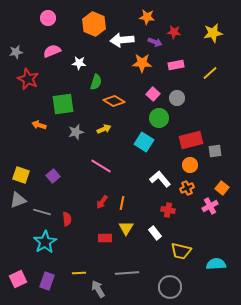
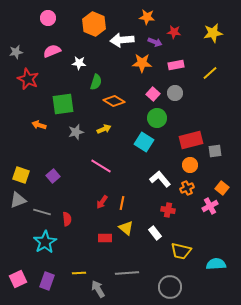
gray circle at (177, 98): moved 2 px left, 5 px up
green circle at (159, 118): moved 2 px left
yellow triangle at (126, 228): rotated 21 degrees counterclockwise
